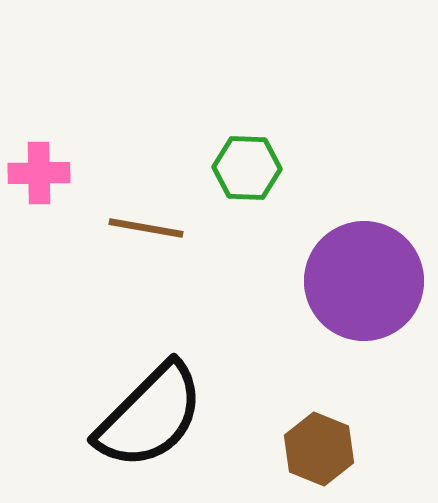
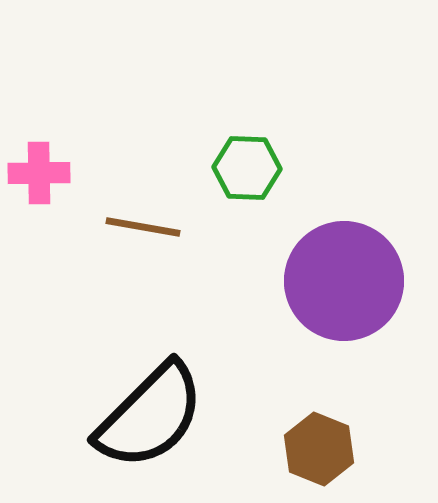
brown line: moved 3 px left, 1 px up
purple circle: moved 20 px left
